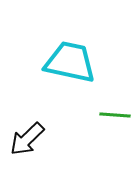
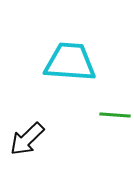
cyan trapezoid: rotated 8 degrees counterclockwise
